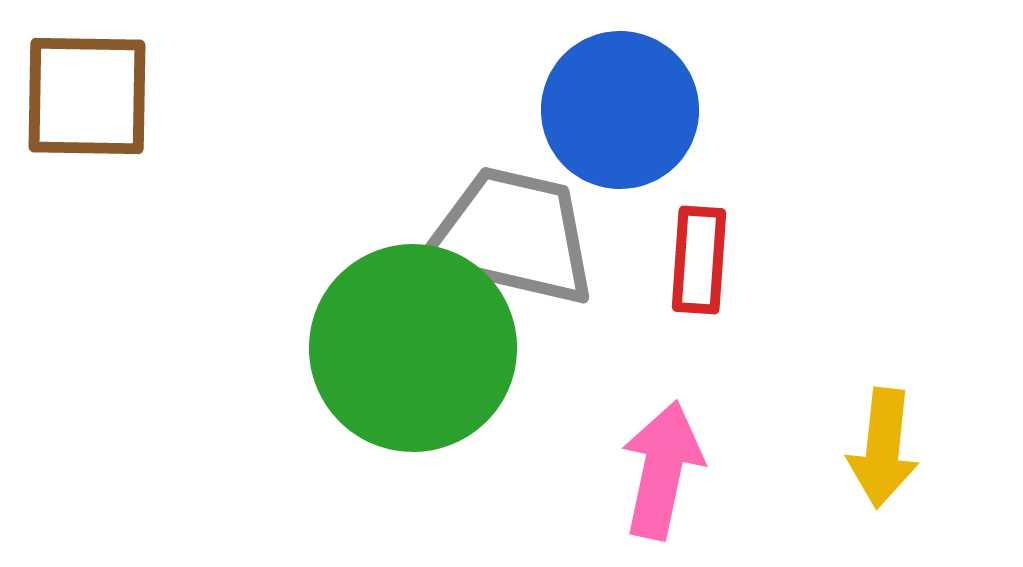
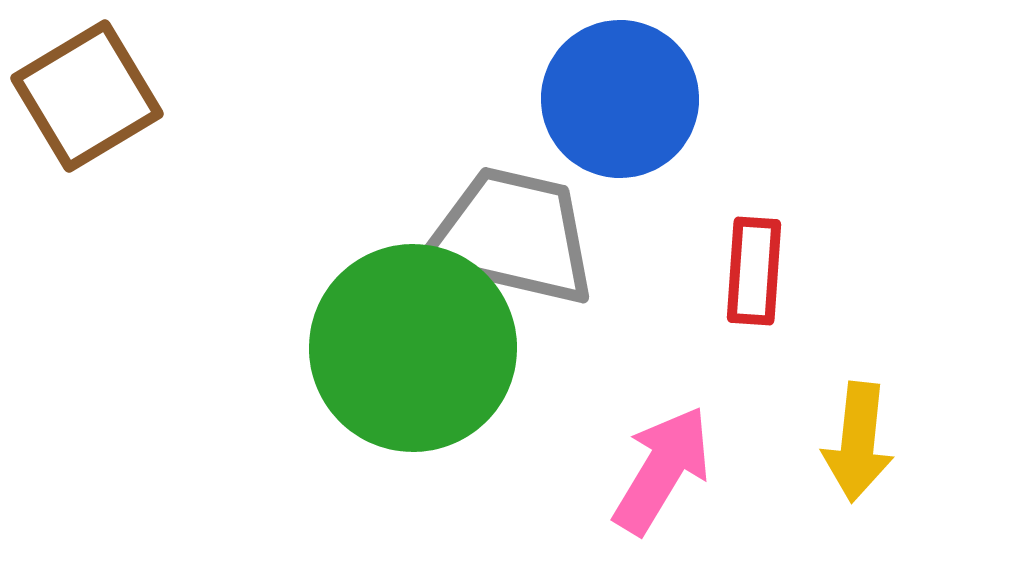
brown square: rotated 32 degrees counterclockwise
blue circle: moved 11 px up
red rectangle: moved 55 px right, 11 px down
yellow arrow: moved 25 px left, 6 px up
pink arrow: rotated 19 degrees clockwise
